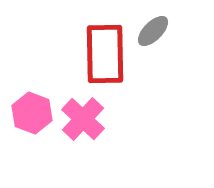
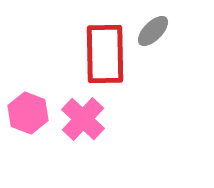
pink hexagon: moved 4 px left
